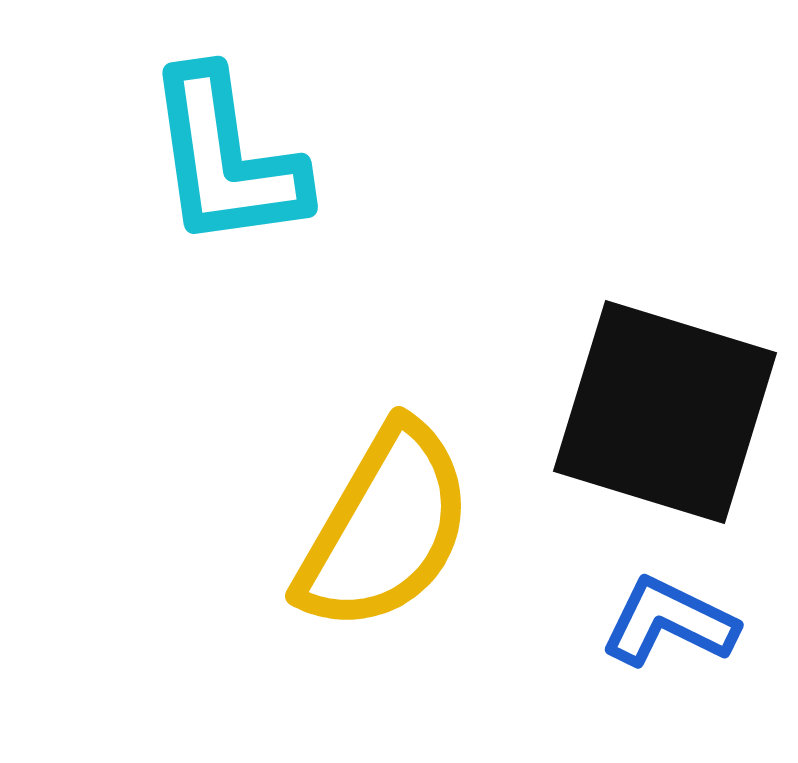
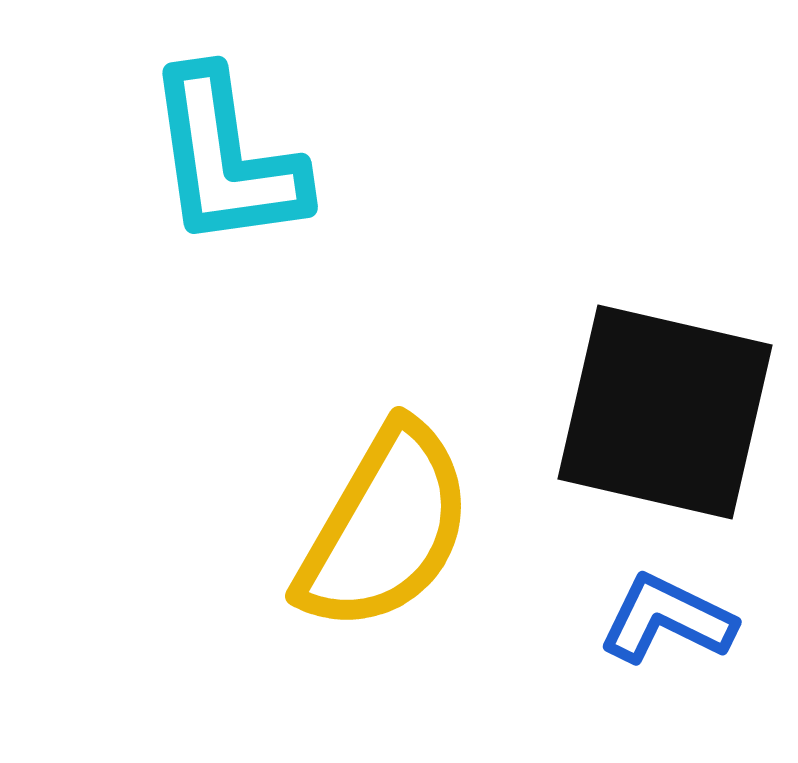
black square: rotated 4 degrees counterclockwise
blue L-shape: moved 2 px left, 3 px up
